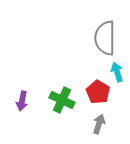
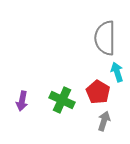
gray arrow: moved 5 px right, 3 px up
